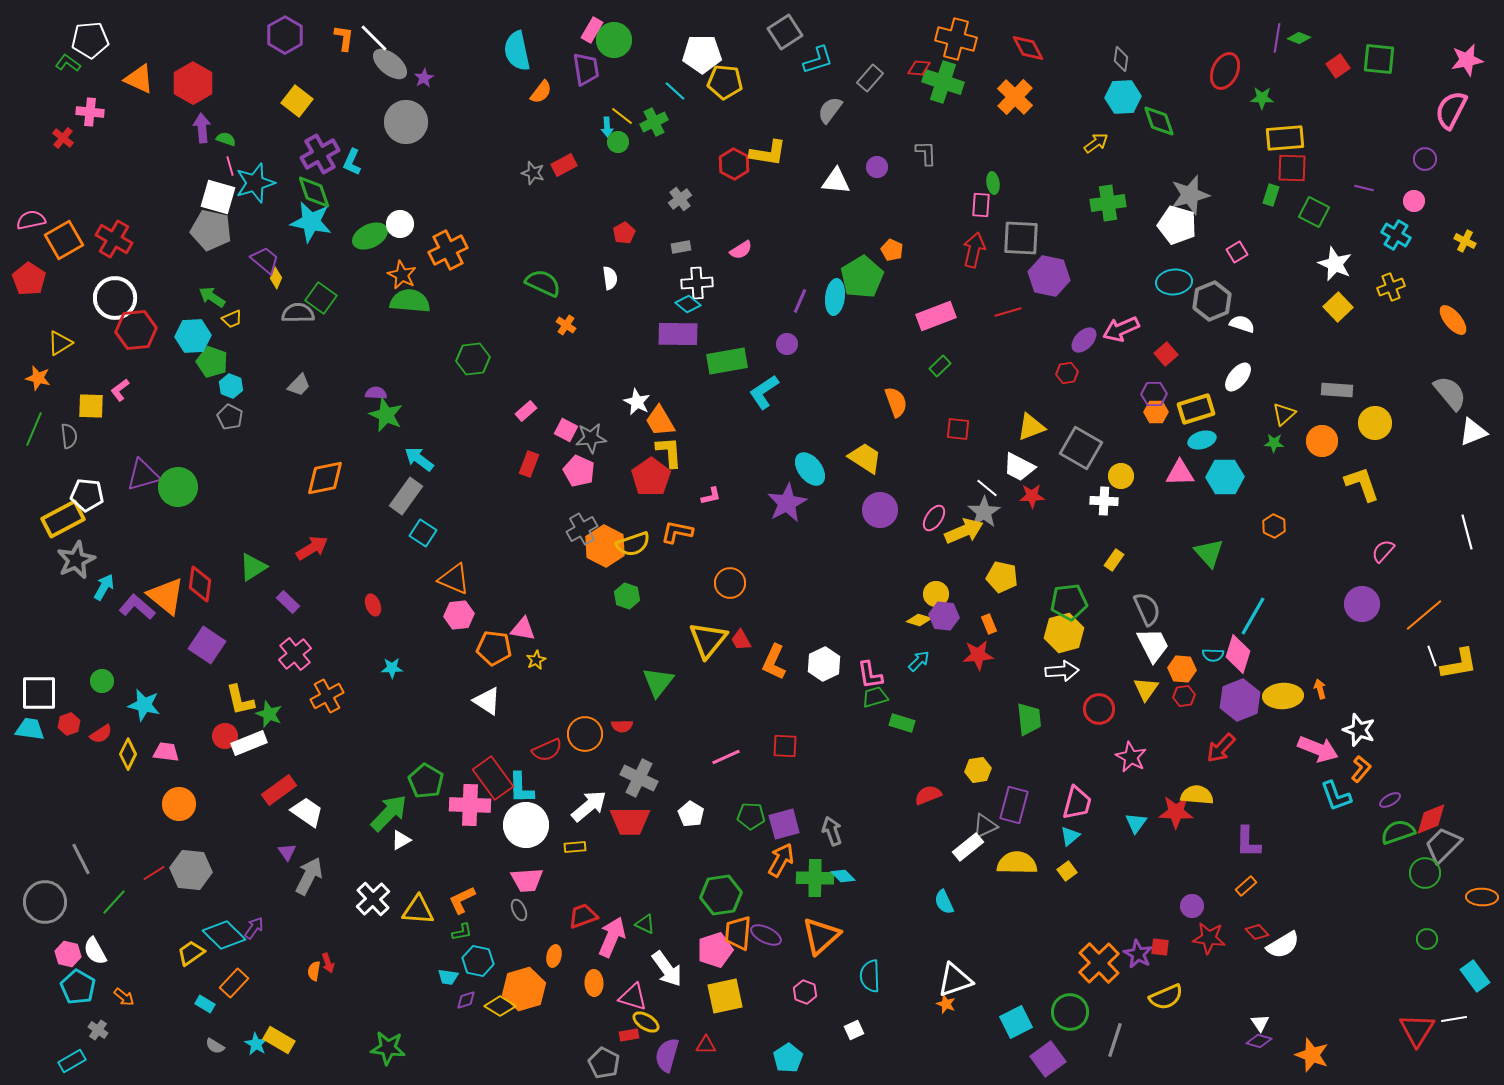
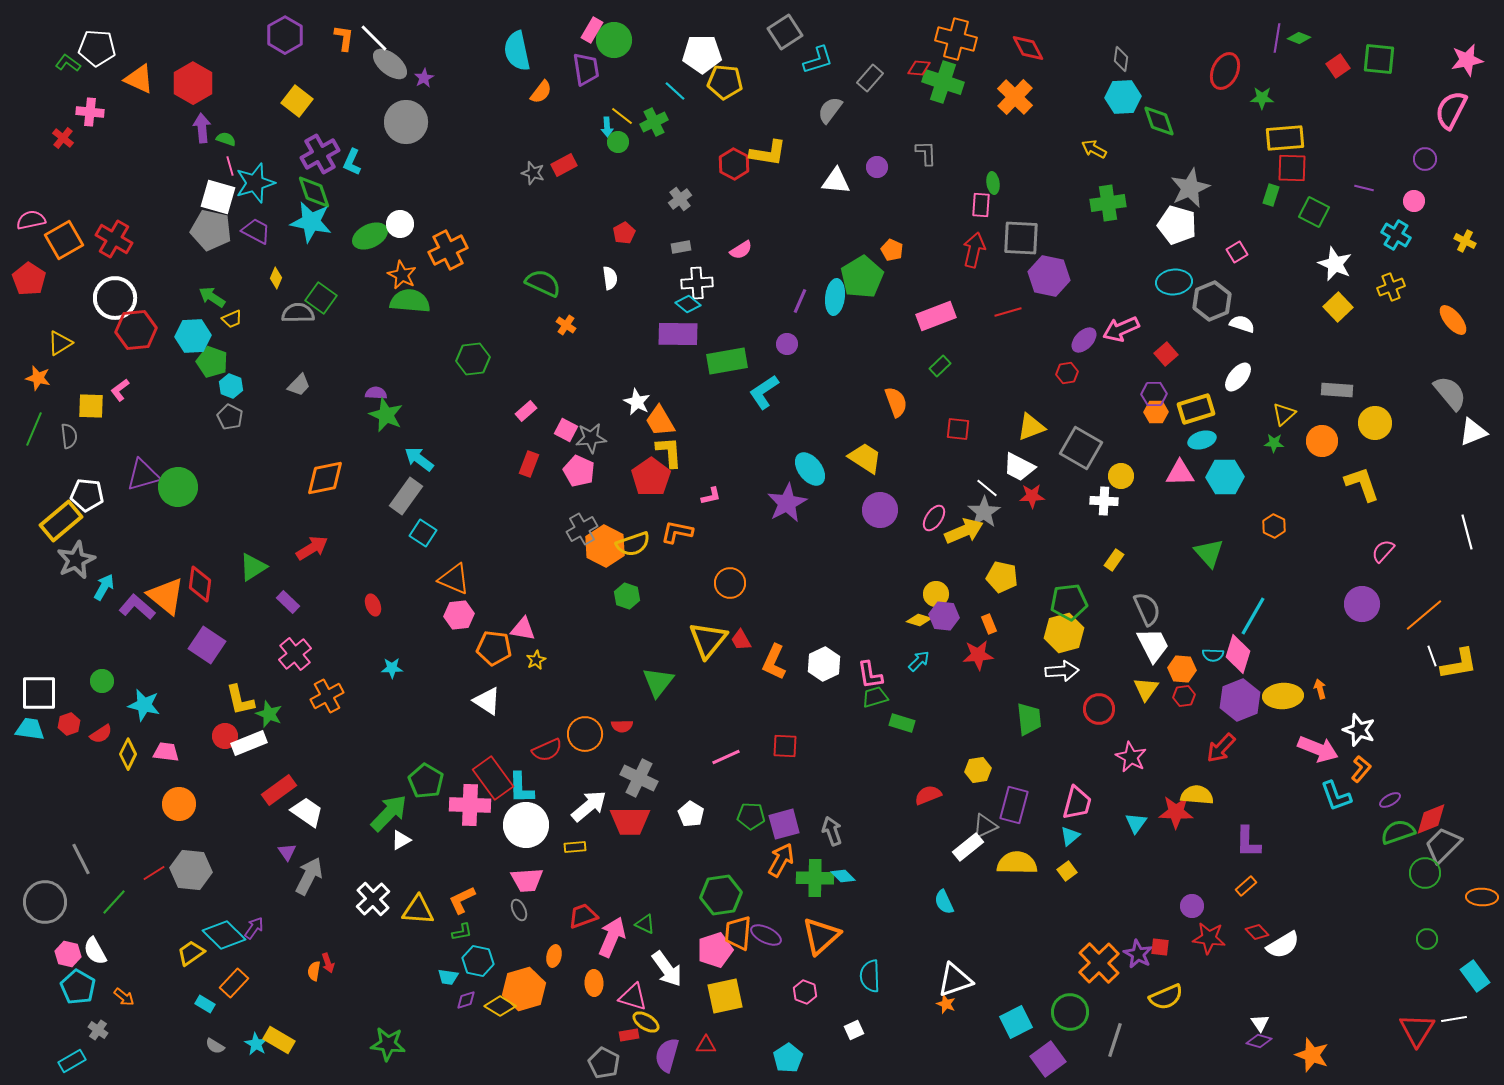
white pentagon at (90, 40): moved 7 px right, 8 px down; rotated 9 degrees clockwise
yellow arrow at (1096, 143): moved 2 px left, 6 px down; rotated 115 degrees counterclockwise
gray star at (1190, 195): moved 7 px up; rotated 9 degrees counterclockwise
purple trapezoid at (265, 260): moved 9 px left, 29 px up; rotated 12 degrees counterclockwise
yellow rectangle at (63, 519): moved 2 px left, 2 px down; rotated 12 degrees counterclockwise
green star at (388, 1048): moved 4 px up
